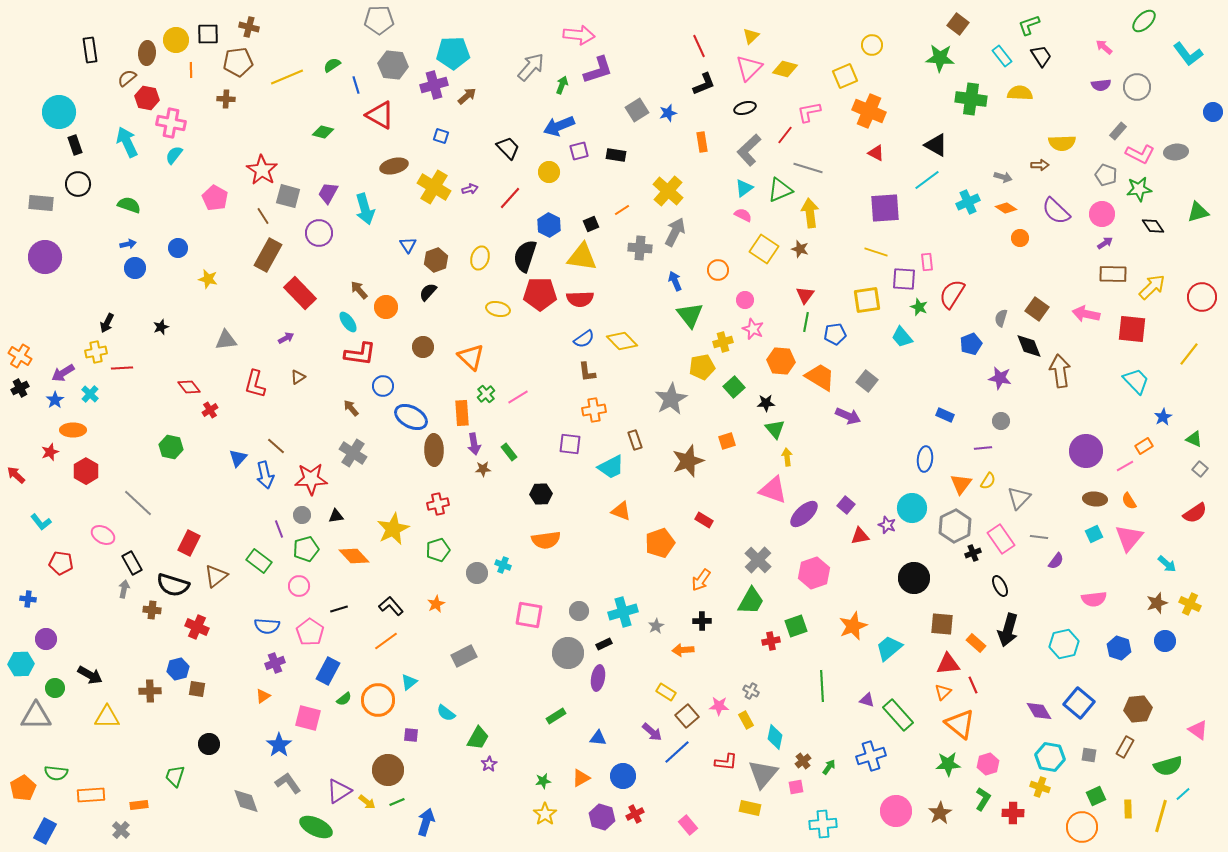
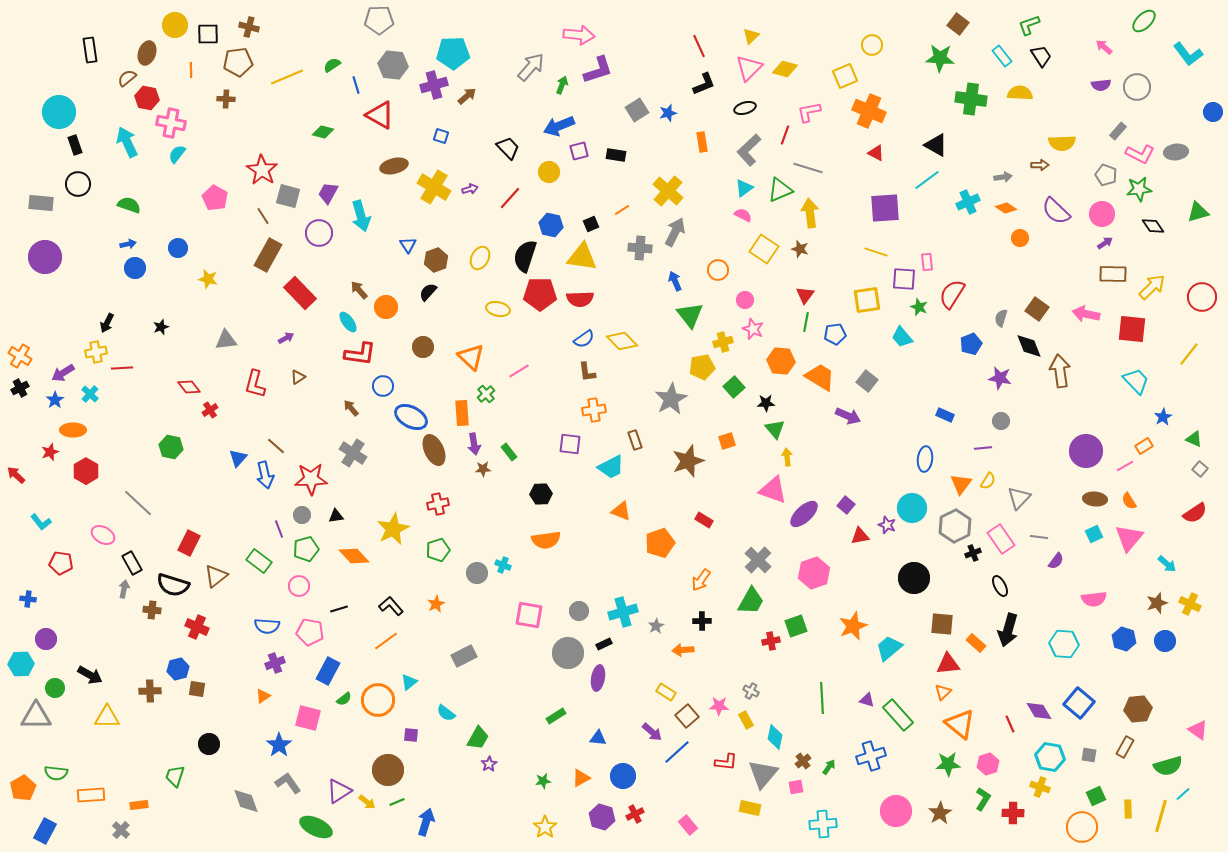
yellow circle at (176, 40): moved 1 px left, 15 px up
brown ellipse at (147, 53): rotated 15 degrees clockwise
red line at (785, 135): rotated 18 degrees counterclockwise
cyan semicircle at (174, 155): moved 3 px right, 1 px up
gray arrow at (1003, 177): rotated 24 degrees counterclockwise
cyan arrow at (365, 209): moved 4 px left, 7 px down
blue hexagon at (549, 225): moved 2 px right; rotated 15 degrees counterclockwise
yellow ellipse at (480, 258): rotated 10 degrees clockwise
pink line at (518, 397): moved 1 px right, 26 px up
brown ellipse at (434, 450): rotated 24 degrees counterclockwise
pink pentagon at (310, 632): rotated 24 degrees counterclockwise
cyan hexagon at (1064, 644): rotated 16 degrees clockwise
blue hexagon at (1119, 648): moved 5 px right, 9 px up
red line at (973, 685): moved 37 px right, 39 px down
green line at (822, 686): moved 12 px down
yellow star at (545, 814): moved 13 px down
